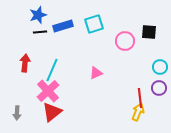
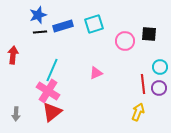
black square: moved 2 px down
red arrow: moved 12 px left, 8 px up
pink cross: rotated 15 degrees counterclockwise
red line: moved 3 px right, 14 px up
gray arrow: moved 1 px left, 1 px down
